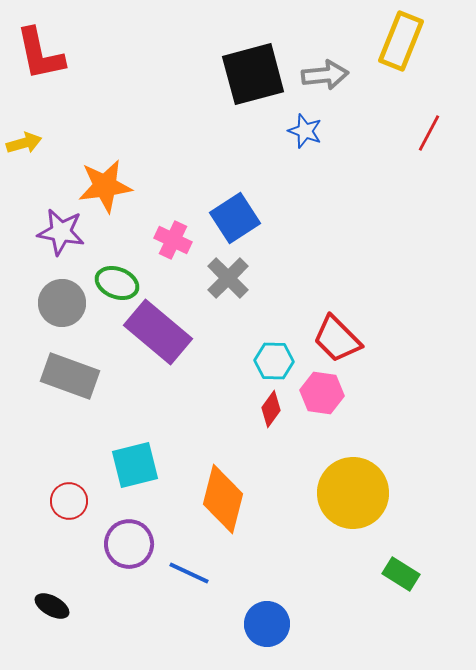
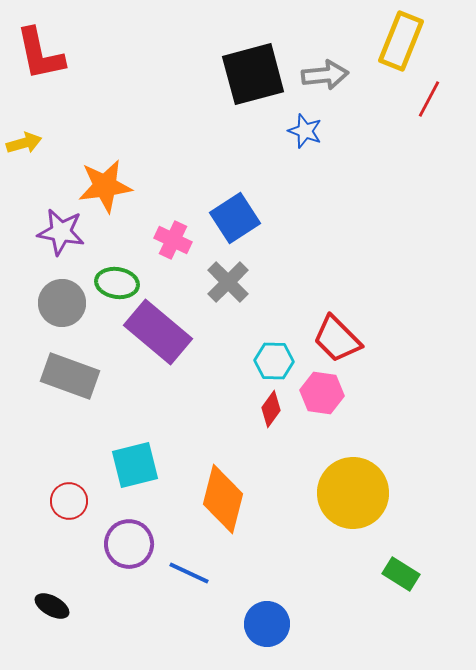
red line: moved 34 px up
gray cross: moved 4 px down
green ellipse: rotated 12 degrees counterclockwise
